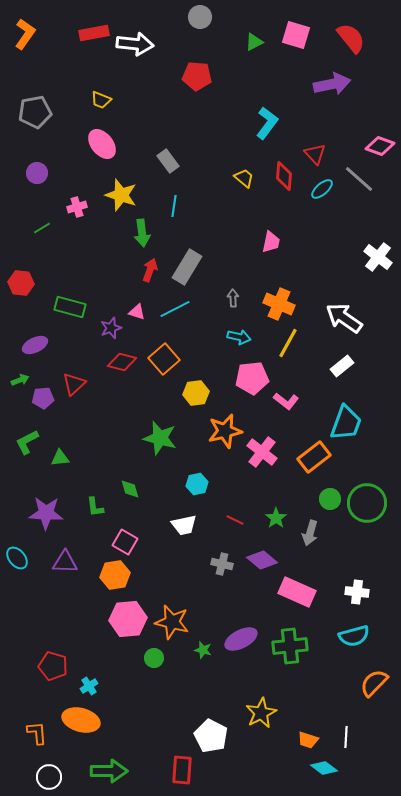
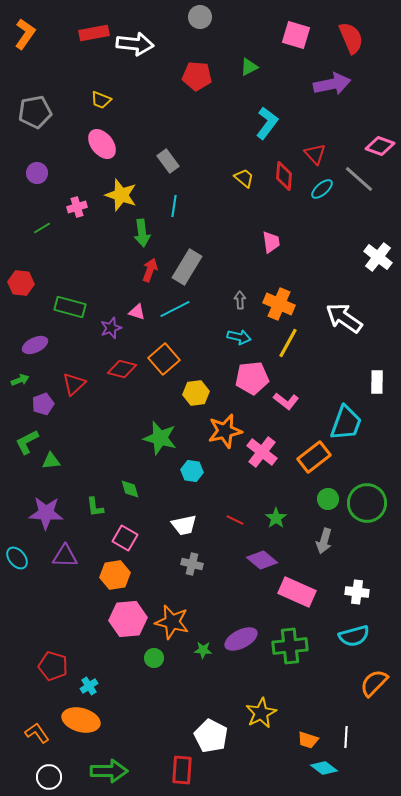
red semicircle at (351, 38): rotated 16 degrees clockwise
green triangle at (254, 42): moved 5 px left, 25 px down
pink trapezoid at (271, 242): rotated 20 degrees counterclockwise
gray arrow at (233, 298): moved 7 px right, 2 px down
red diamond at (122, 362): moved 7 px down
white rectangle at (342, 366): moved 35 px right, 16 px down; rotated 50 degrees counterclockwise
purple pentagon at (43, 398): moved 6 px down; rotated 15 degrees counterclockwise
green triangle at (60, 458): moved 9 px left, 3 px down
cyan hexagon at (197, 484): moved 5 px left, 13 px up; rotated 20 degrees clockwise
green circle at (330, 499): moved 2 px left
gray arrow at (310, 533): moved 14 px right, 8 px down
pink square at (125, 542): moved 4 px up
purple triangle at (65, 562): moved 6 px up
gray cross at (222, 564): moved 30 px left
green star at (203, 650): rotated 12 degrees counterclockwise
orange L-shape at (37, 733): rotated 30 degrees counterclockwise
